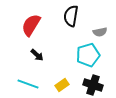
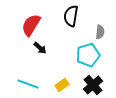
gray semicircle: rotated 72 degrees counterclockwise
black arrow: moved 3 px right, 7 px up
black cross: rotated 30 degrees clockwise
